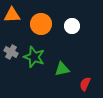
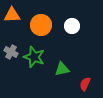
orange circle: moved 1 px down
